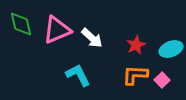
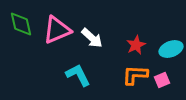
pink square: rotated 21 degrees clockwise
